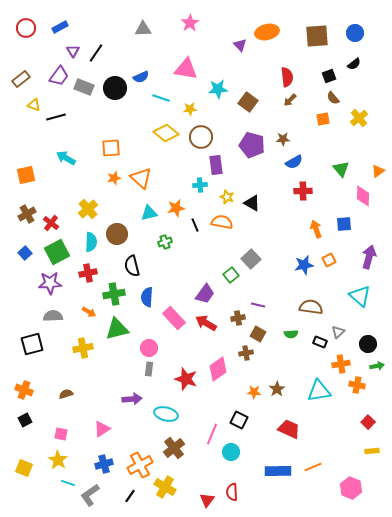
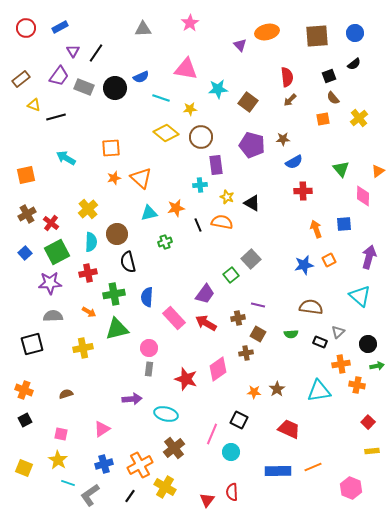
black line at (195, 225): moved 3 px right
black semicircle at (132, 266): moved 4 px left, 4 px up
